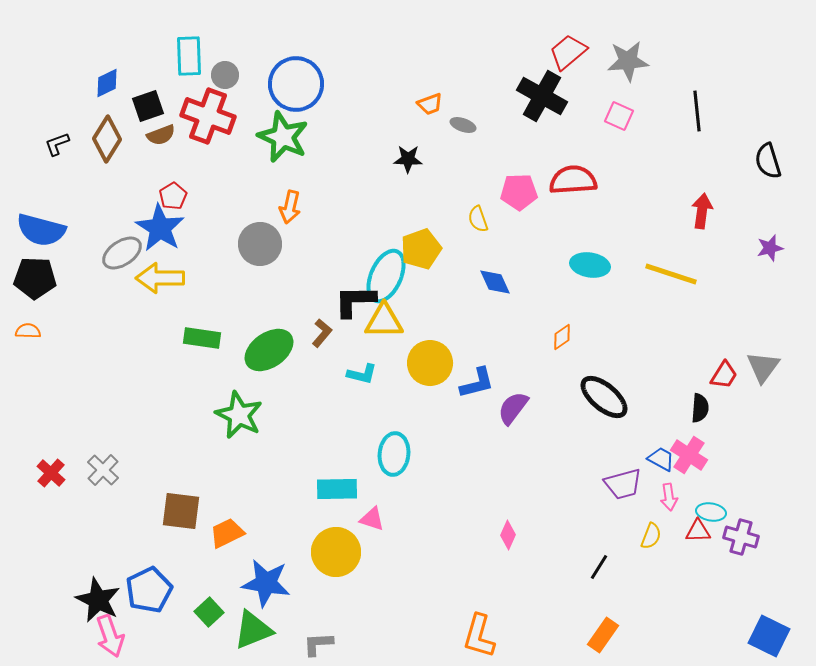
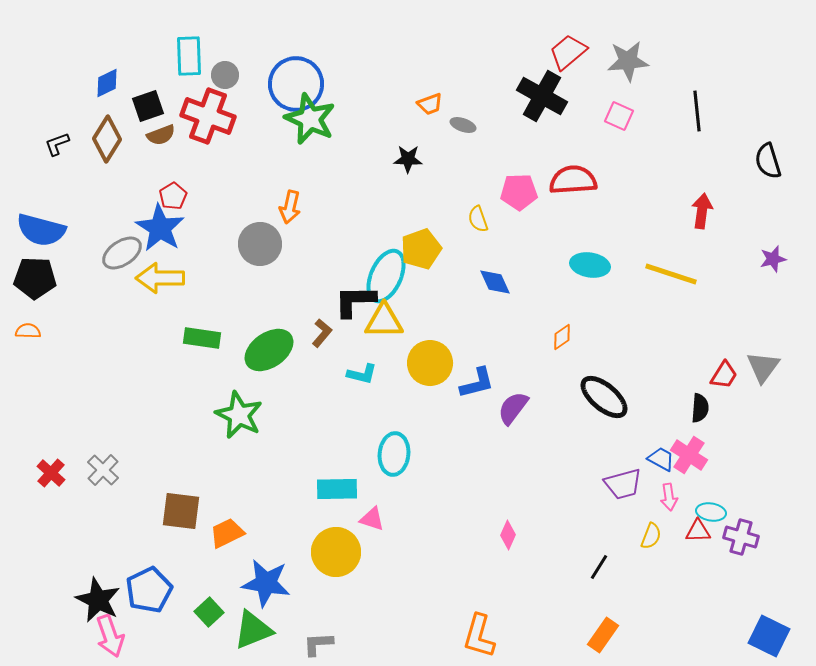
green star at (283, 137): moved 27 px right, 18 px up
purple star at (770, 248): moved 3 px right, 11 px down
